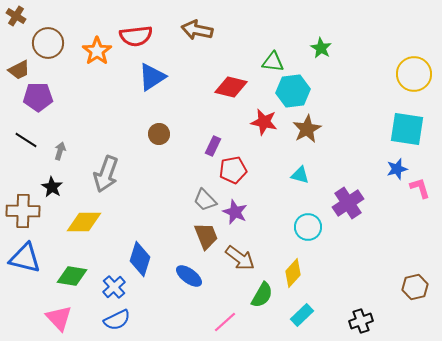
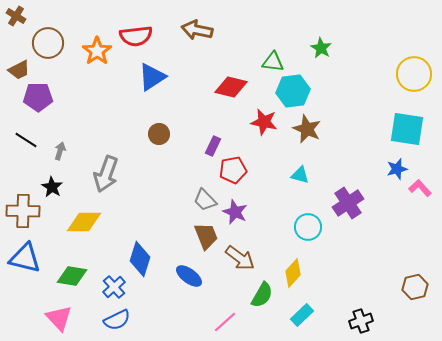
brown star at (307, 129): rotated 20 degrees counterclockwise
pink L-shape at (420, 188): rotated 25 degrees counterclockwise
